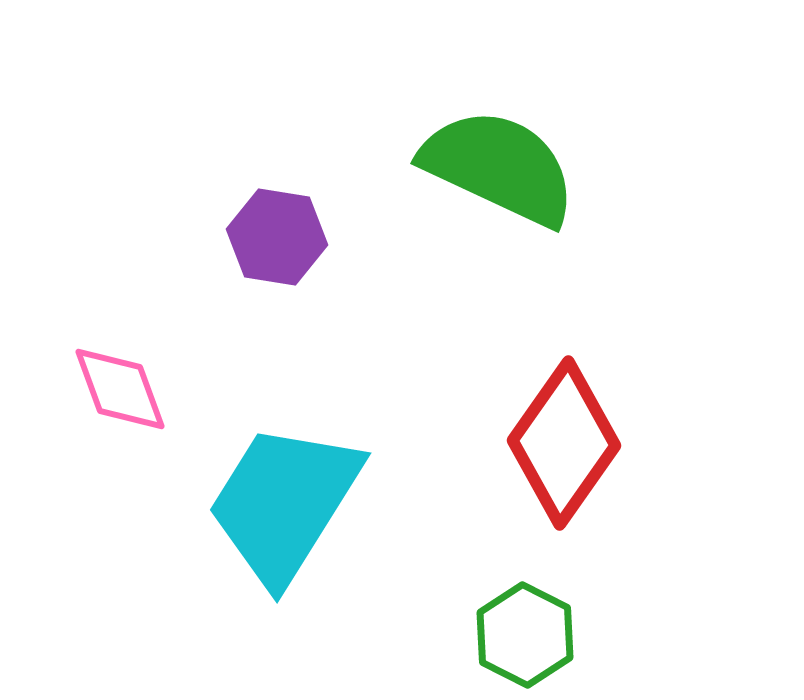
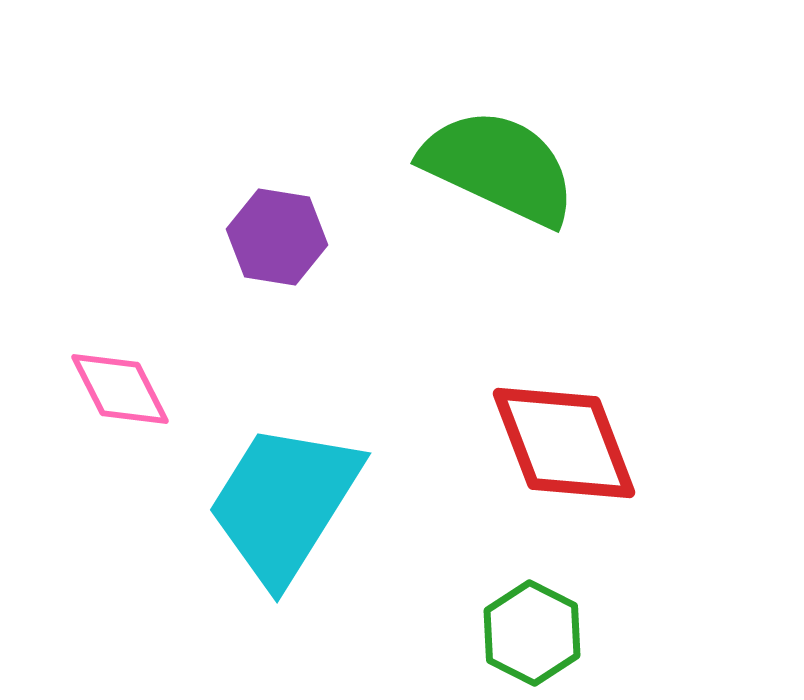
pink diamond: rotated 7 degrees counterclockwise
red diamond: rotated 56 degrees counterclockwise
green hexagon: moved 7 px right, 2 px up
